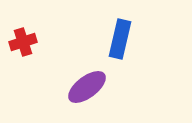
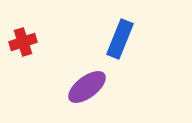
blue rectangle: rotated 9 degrees clockwise
